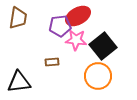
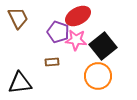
brown trapezoid: rotated 35 degrees counterclockwise
purple pentagon: moved 2 px left, 6 px down; rotated 25 degrees clockwise
black triangle: moved 1 px right, 1 px down
